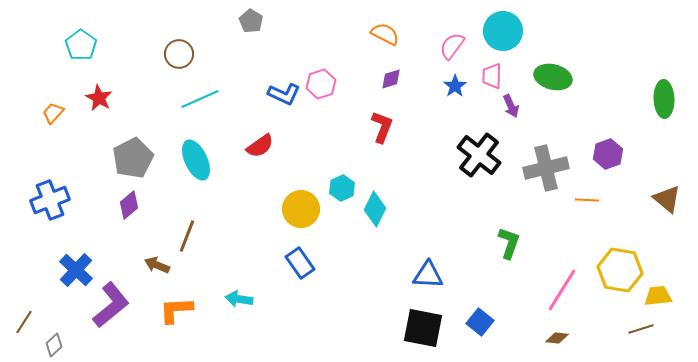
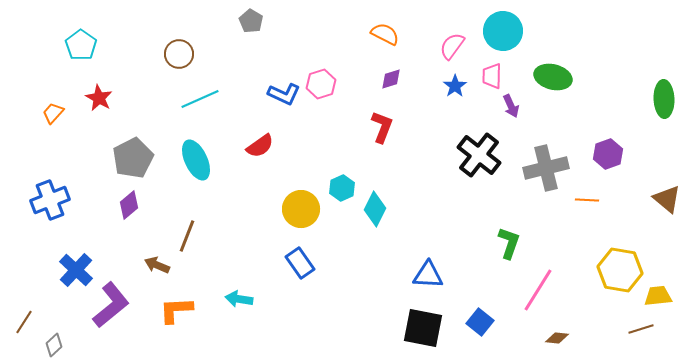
pink line at (562, 290): moved 24 px left
